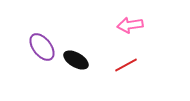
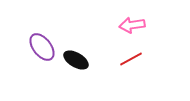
pink arrow: moved 2 px right
red line: moved 5 px right, 6 px up
